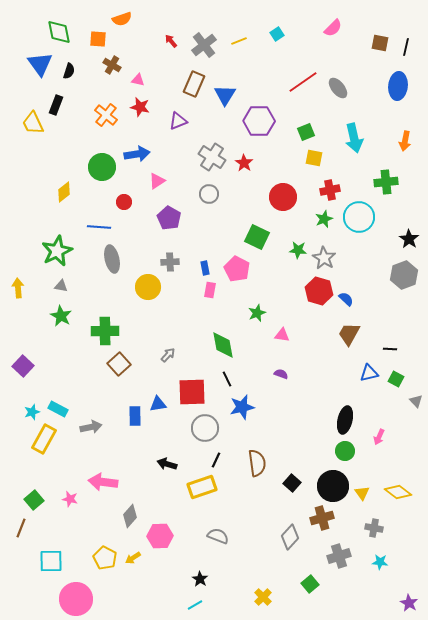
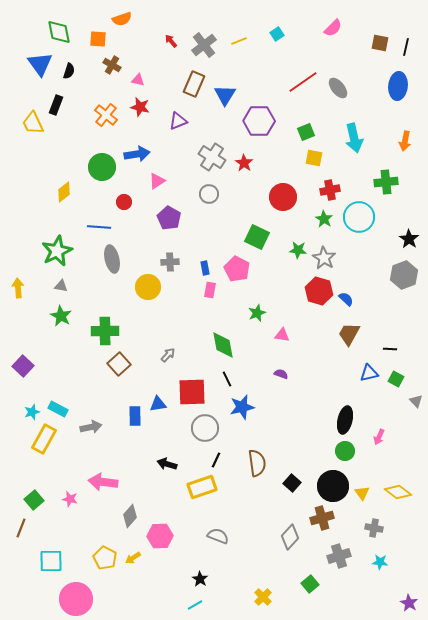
green star at (324, 219): rotated 18 degrees counterclockwise
